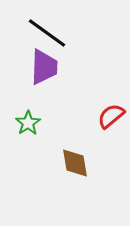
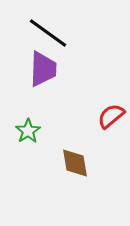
black line: moved 1 px right
purple trapezoid: moved 1 px left, 2 px down
green star: moved 8 px down
